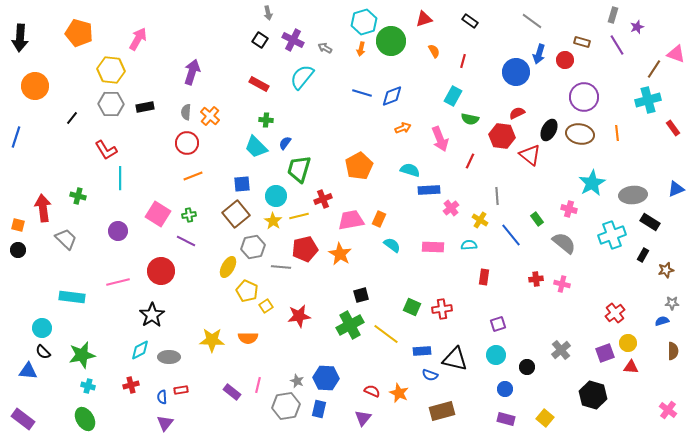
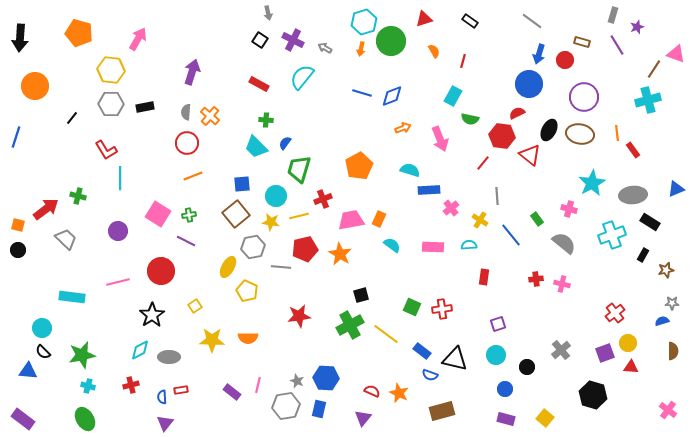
blue circle at (516, 72): moved 13 px right, 12 px down
red rectangle at (673, 128): moved 40 px left, 22 px down
red line at (470, 161): moved 13 px right, 2 px down; rotated 14 degrees clockwise
red arrow at (43, 208): moved 3 px right, 1 px down; rotated 60 degrees clockwise
yellow star at (273, 221): moved 2 px left, 1 px down; rotated 24 degrees counterclockwise
yellow square at (266, 306): moved 71 px left
blue rectangle at (422, 351): rotated 42 degrees clockwise
